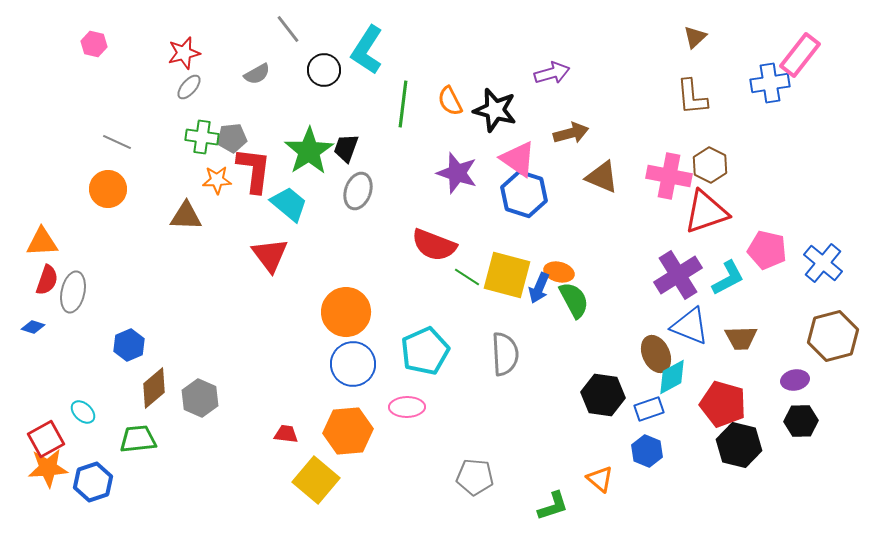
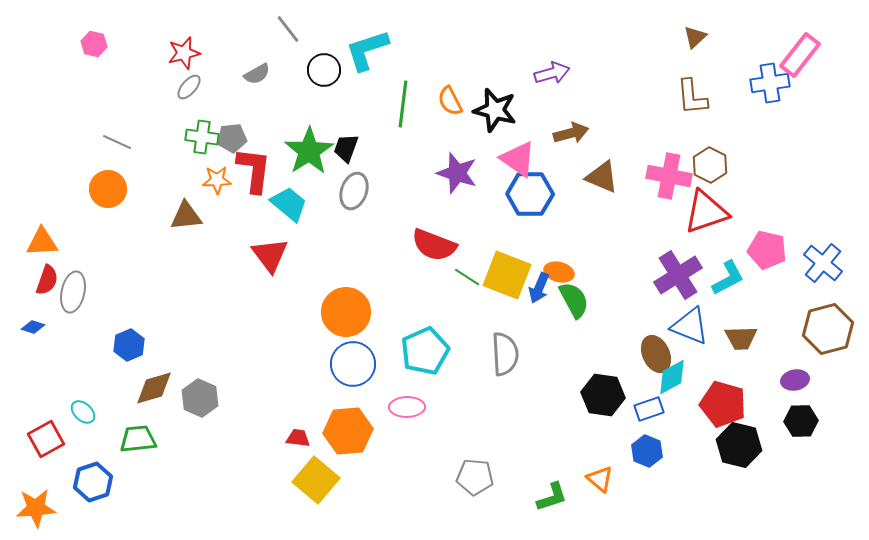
cyan L-shape at (367, 50): rotated 39 degrees clockwise
gray ellipse at (358, 191): moved 4 px left
blue hexagon at (524, 194): moved 6 px right; rotated 18 degrees counterclockwise
brown triangle at (186, 216): rotated 8 degrees counterclockwise
yellow square at (507, 275): rotated 6 degrees clockwise
brown hexagon at (833, 336): moved 5 px left, 7 px up
brown diamond at (154, 388): rotated 24 degrees clockwise
red trapezoid at (286, 434): moved 12 px right, 4 px down
orange star at (48, 468): moved 12 px left, 40 px down
green L-shape at (553, 506): moved 1 px left, 9 px up
